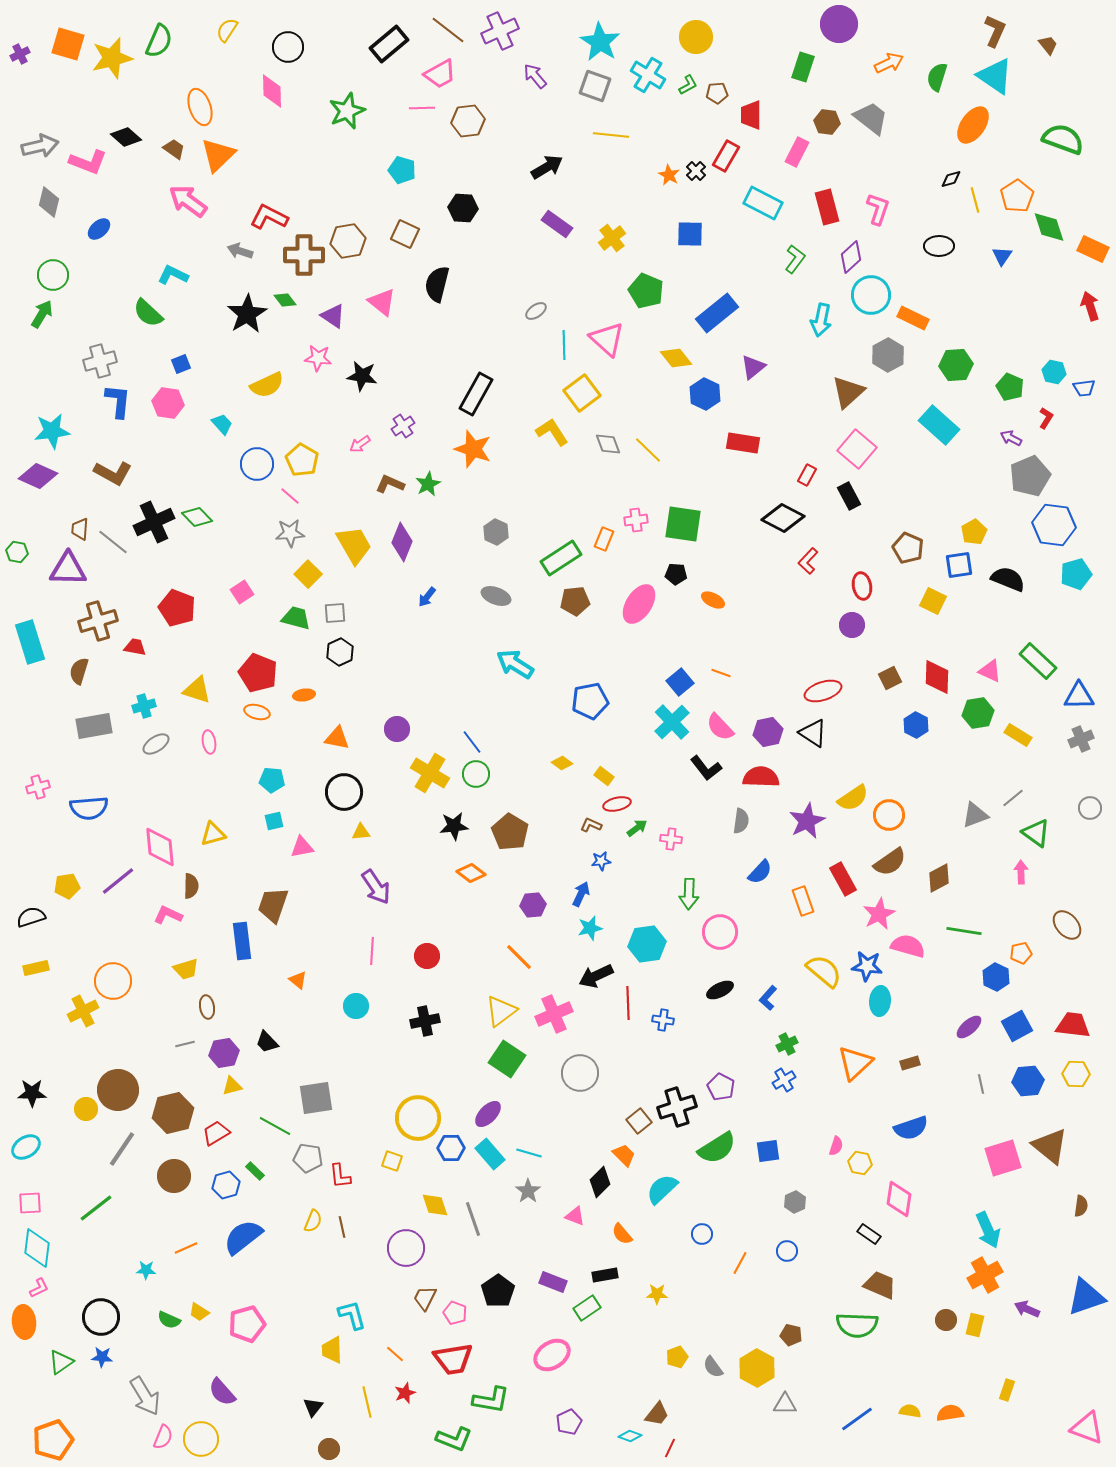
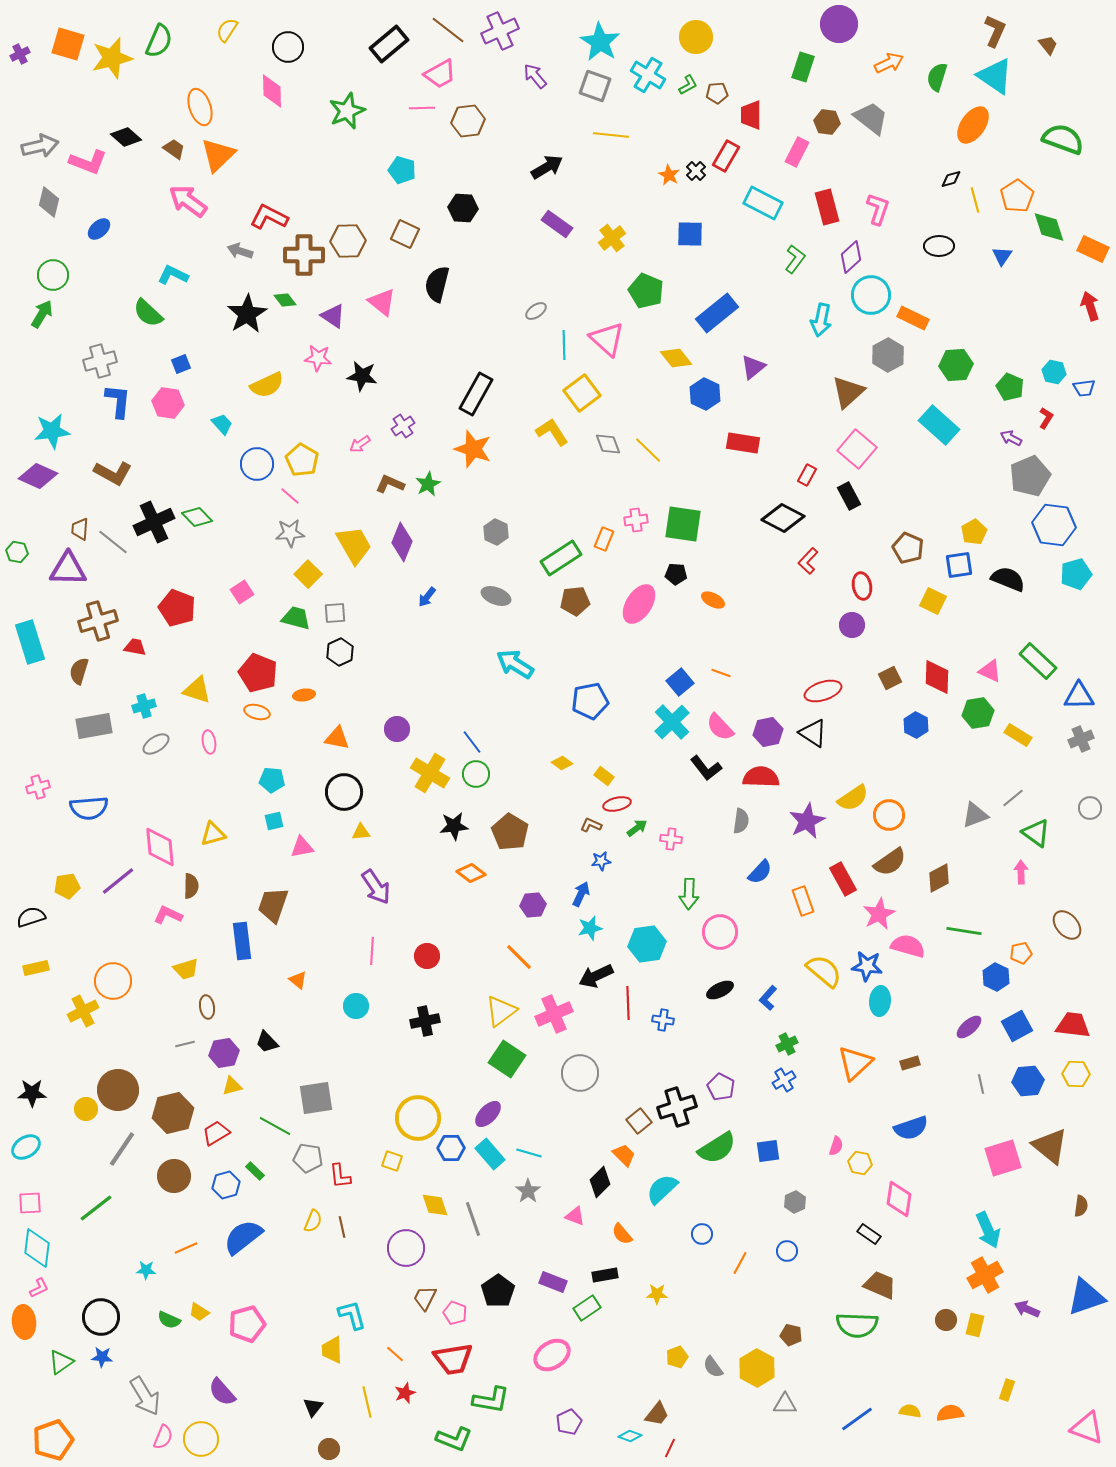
brown hexagon at (348, 241): rotated 8 degrees clockwise
